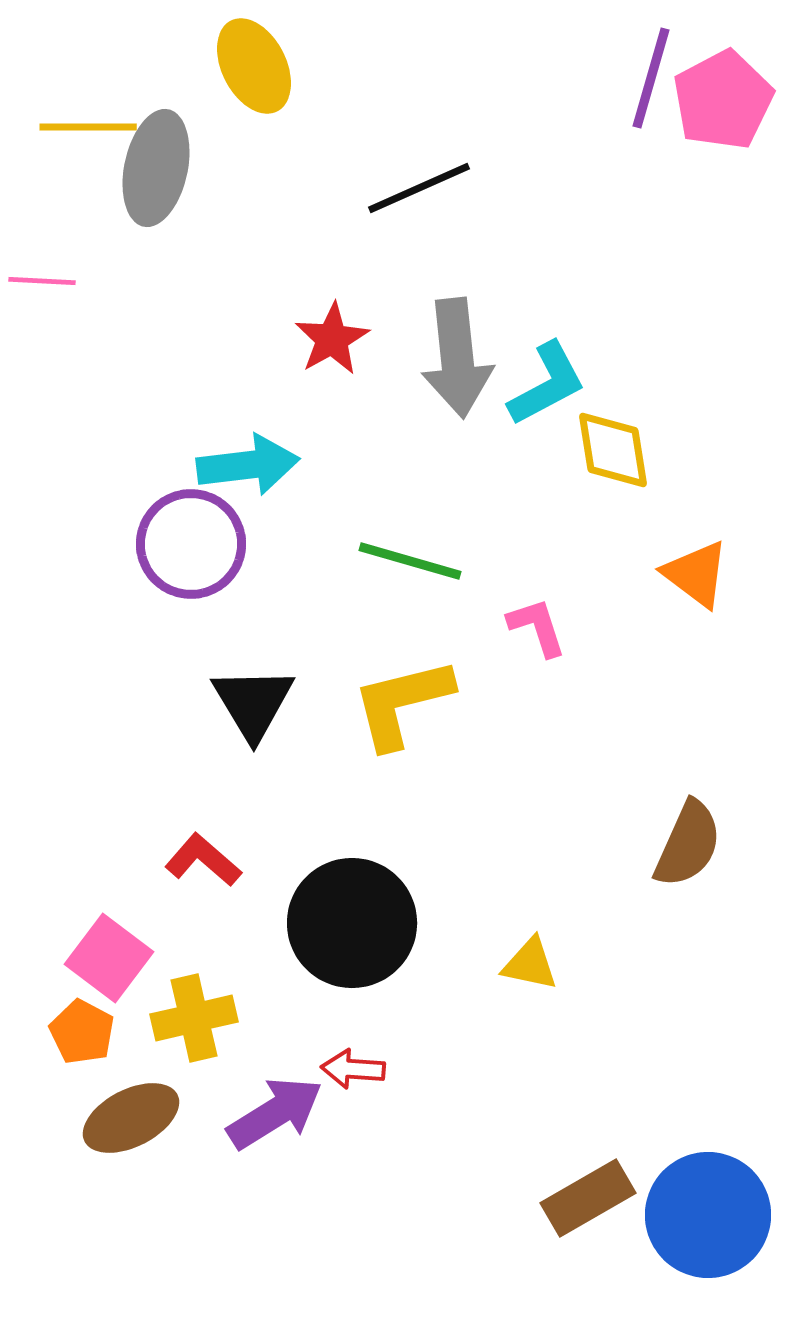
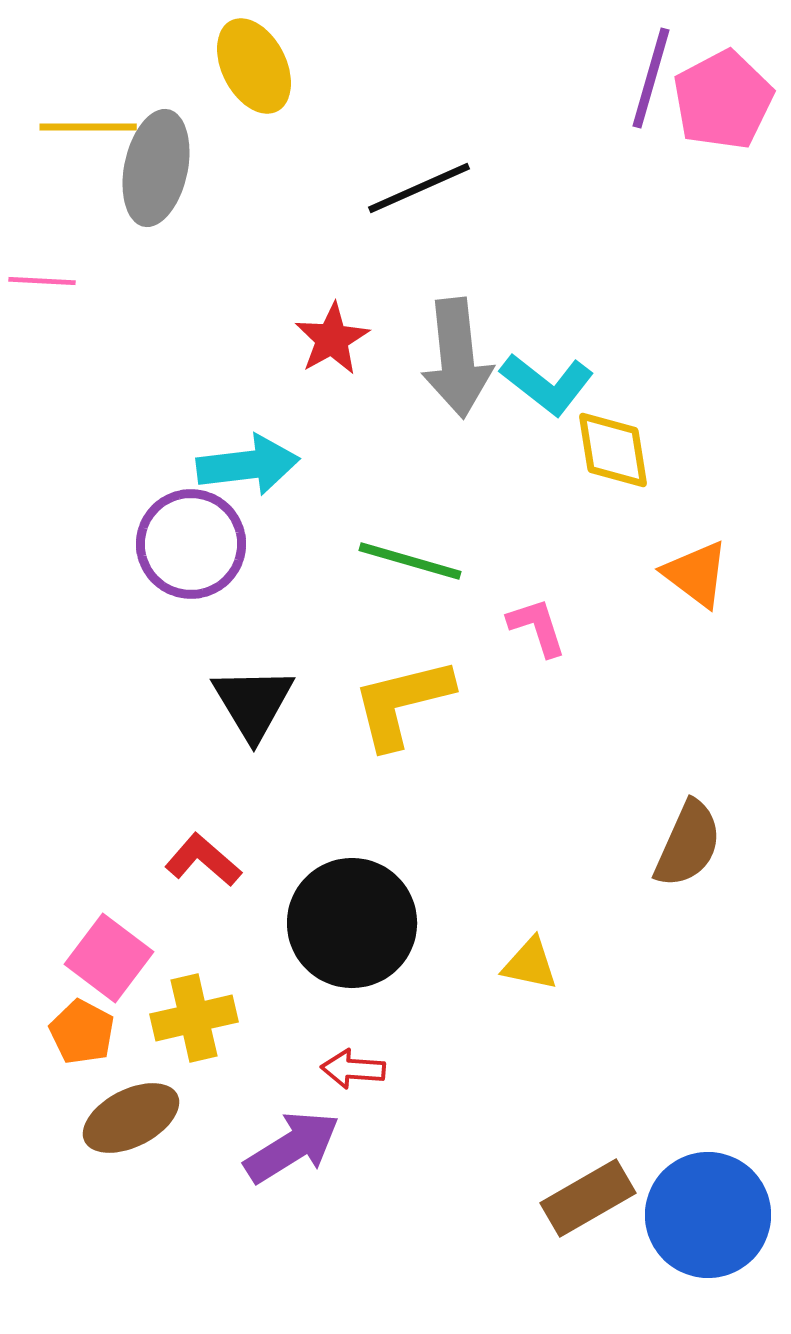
cyan L-shape: rotated 66 degrees clockwise
purple arrow: moved 17 px right, 34 px down
